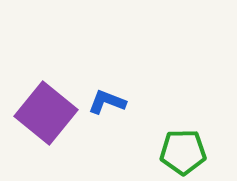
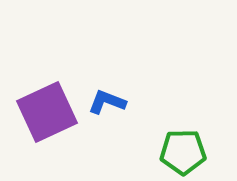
purple square: moved 1 px right, 1 px up; rotated 26 degrees clockwise
